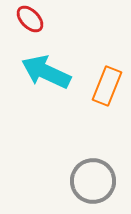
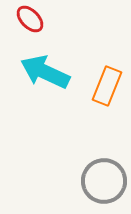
cyan arrow: moved 1 px left
gray circle: moved 11 px right
